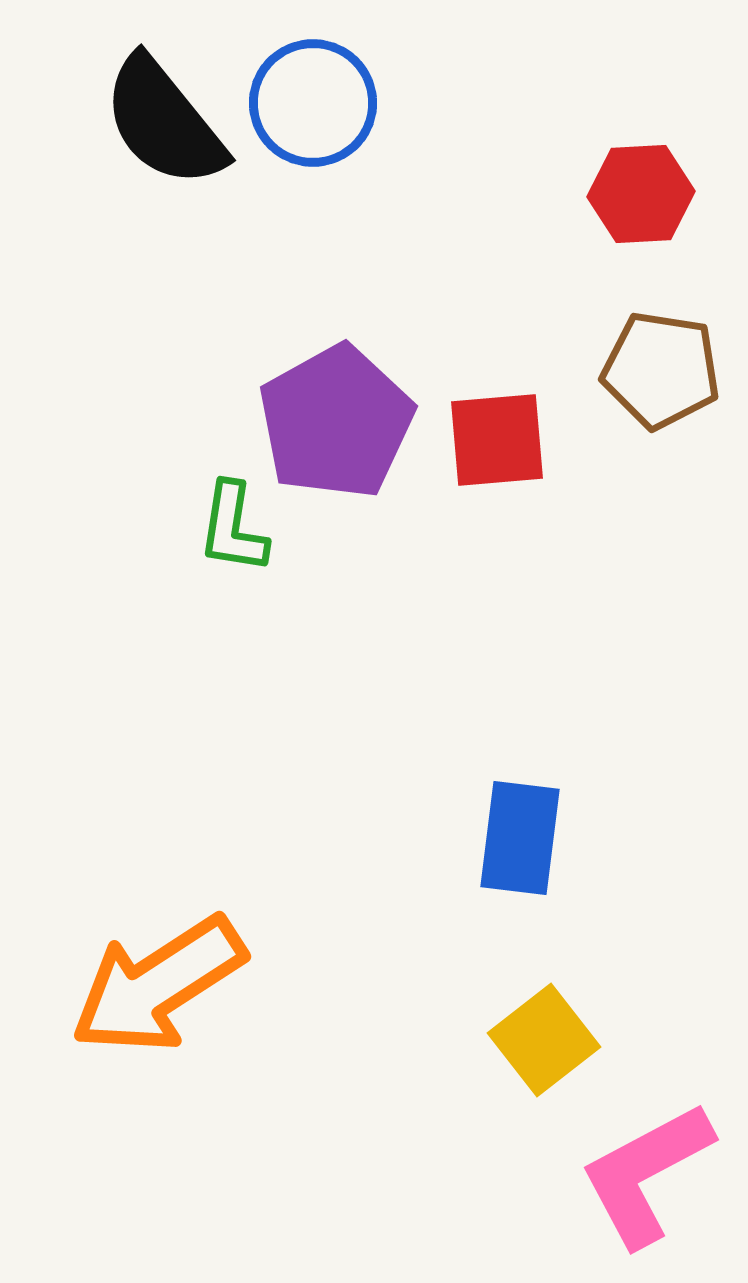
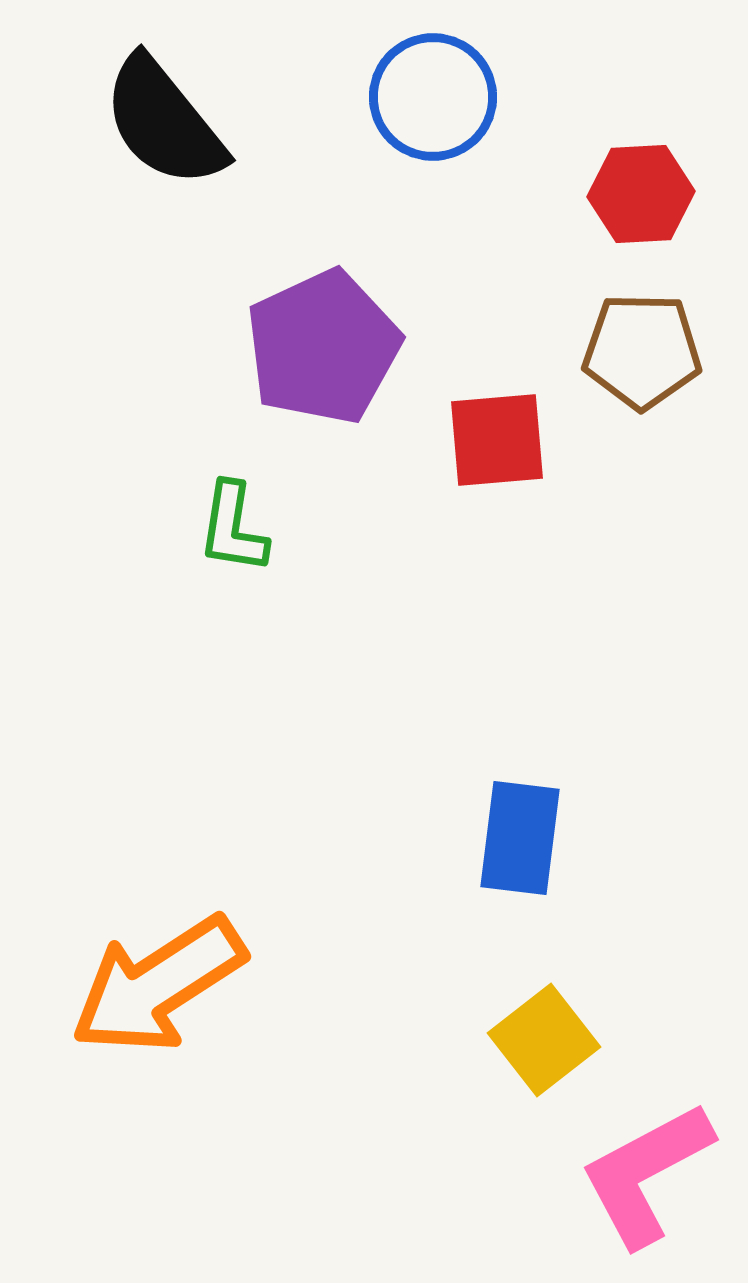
blue circle: moved 120 px right, 6 px up
brown pentagon: moved 19 px left, 19 px up; rotated 8 degrees counterclockwise
purple pentagon: moved 13 px left, 75 px up; rotated 4 degrees clockwise
